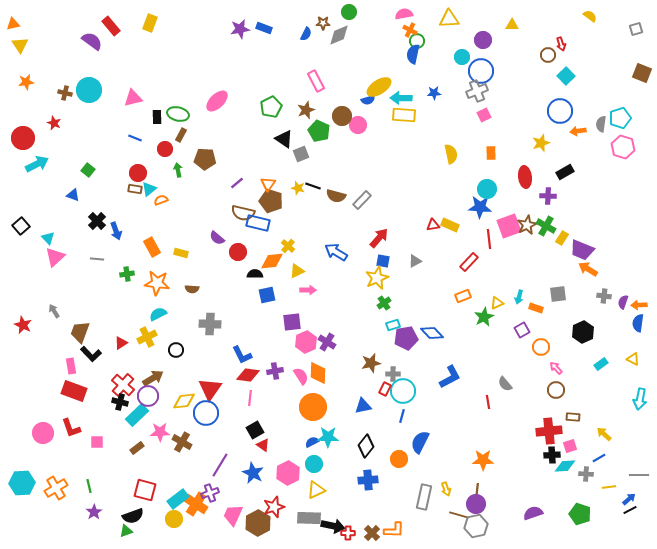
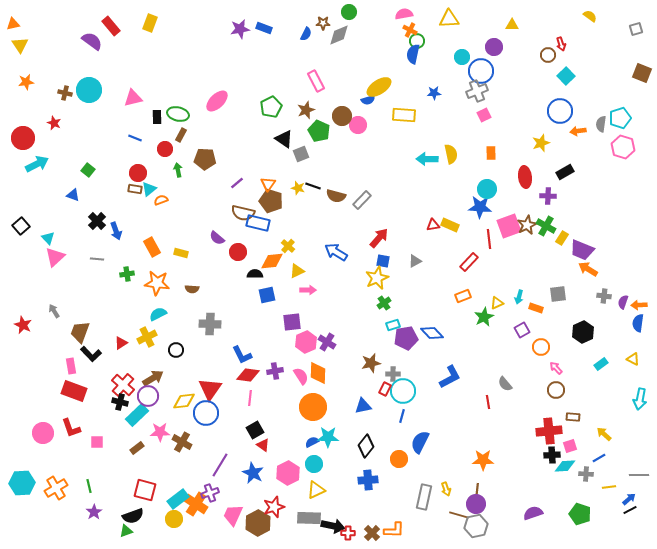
purple circle at (483, 40): moved 11 px right, 7 px down
cyan arrow at (401, 98): moved 26 px right, 61 px down
